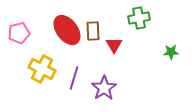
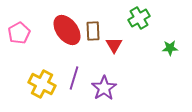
green cross: rotated 20 degrees counterclockwise
pink pentagon: rotated 15 degrees counterclockwise
green star: moved 1 px left, 4 px up
yellow cross: moved 15 px down
